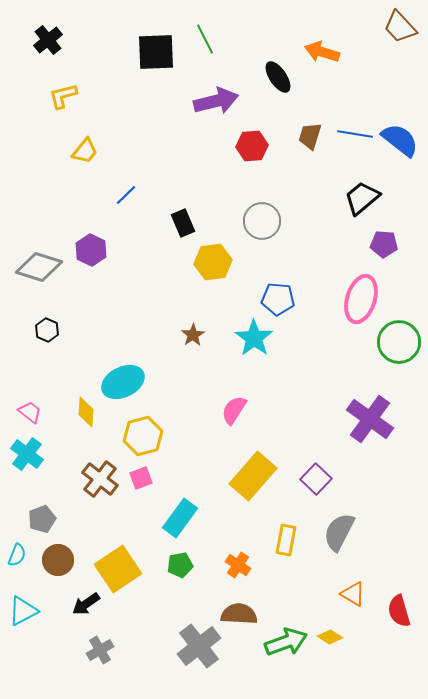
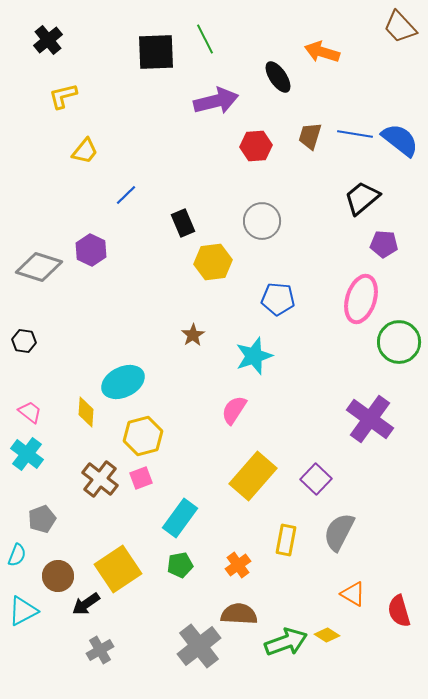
red hexagon at (252, 146): moved 4 px right
black hexagon at (47, 330): moved 23 px left, 11 px down; rotated 15 degrees counterclockwise
cyan star at (254, 338): moved 18 px down; rotated 18 degrees clockwise
brown circle at (58, 560): moved 16 px down
orange cross at (238, 565): rotated 20 degrees clockwise
yellow diamond at (330, 637): moved 3 px left, 2 px up
